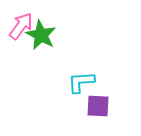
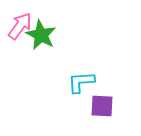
pink arrow: moved 1 px left
purple square: moved 4 px right
